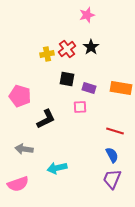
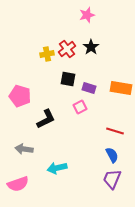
black square: moved 1 px right
pink square: rotated 24 degrees counterclockwise
